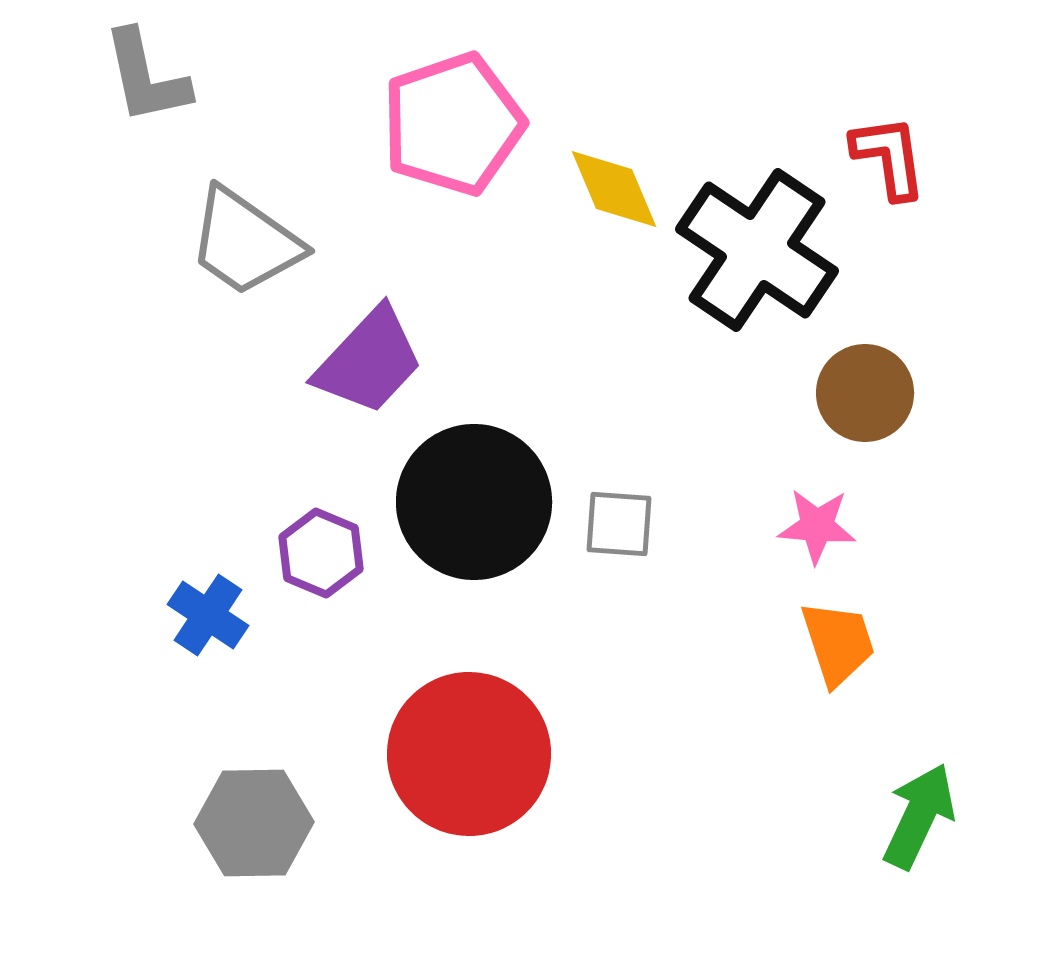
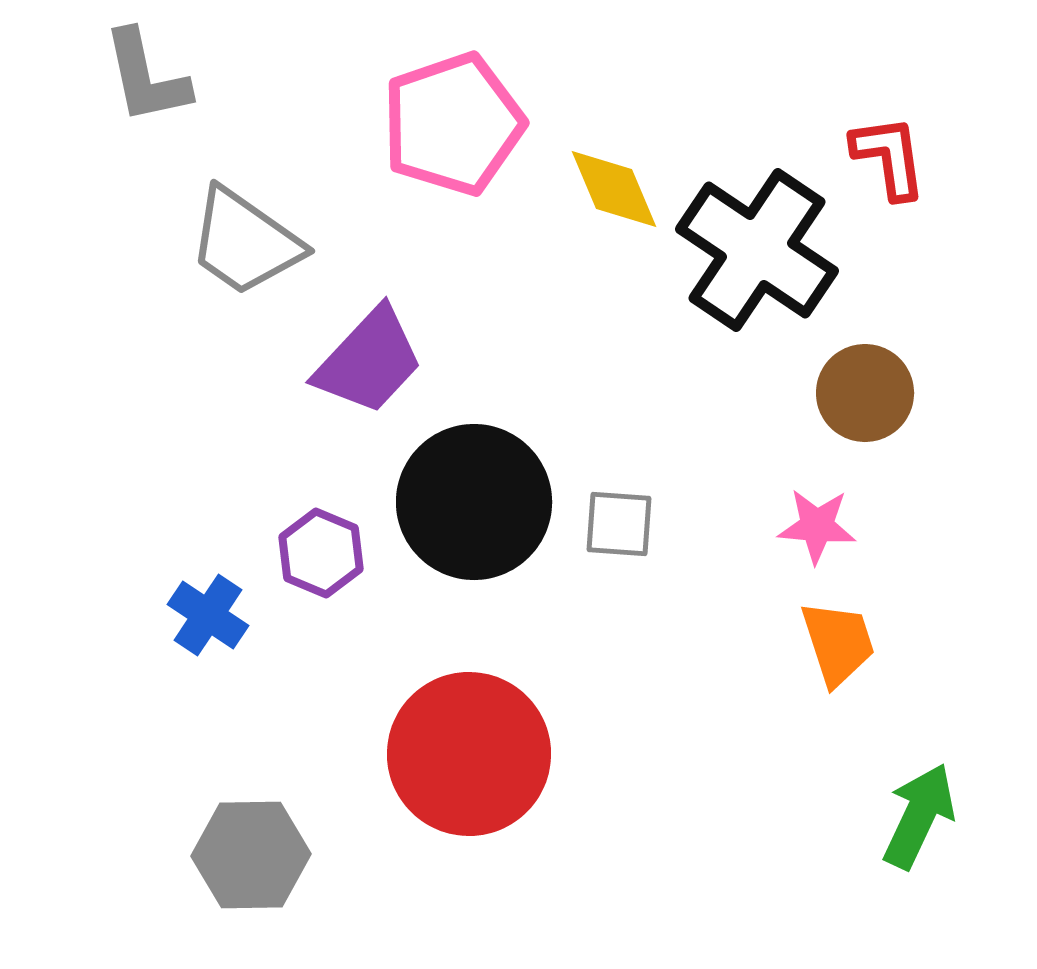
gray hexagon: moved 3 px left, 32 px down
